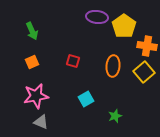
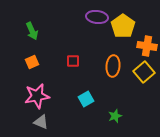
yellow pentagon: moved 1 px left
red square: rotated 16 degrees counterclockwise
pink star: moved 1 px right
